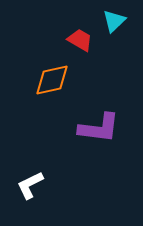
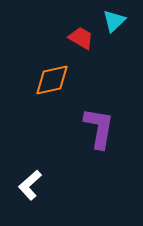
red trapezoid: moved 1 px right, 2 px up
purple L-shape: rotated 87 degrees counterclockwise
white L-shape: rotated 16 degrees counterclockwise
